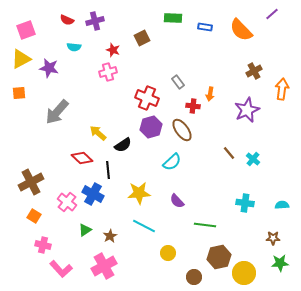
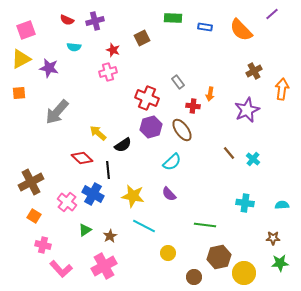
yellow star at (139, 193): moved 6 px left, 3 px down; rotated 15 degrees clockwise
purple semicircle at (177, 201): moved 8 px left, 7 px up
